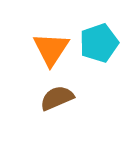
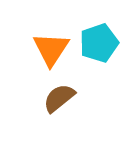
brown semicircle: moved 2 px right; rotated 16 degrees counterclockwise
